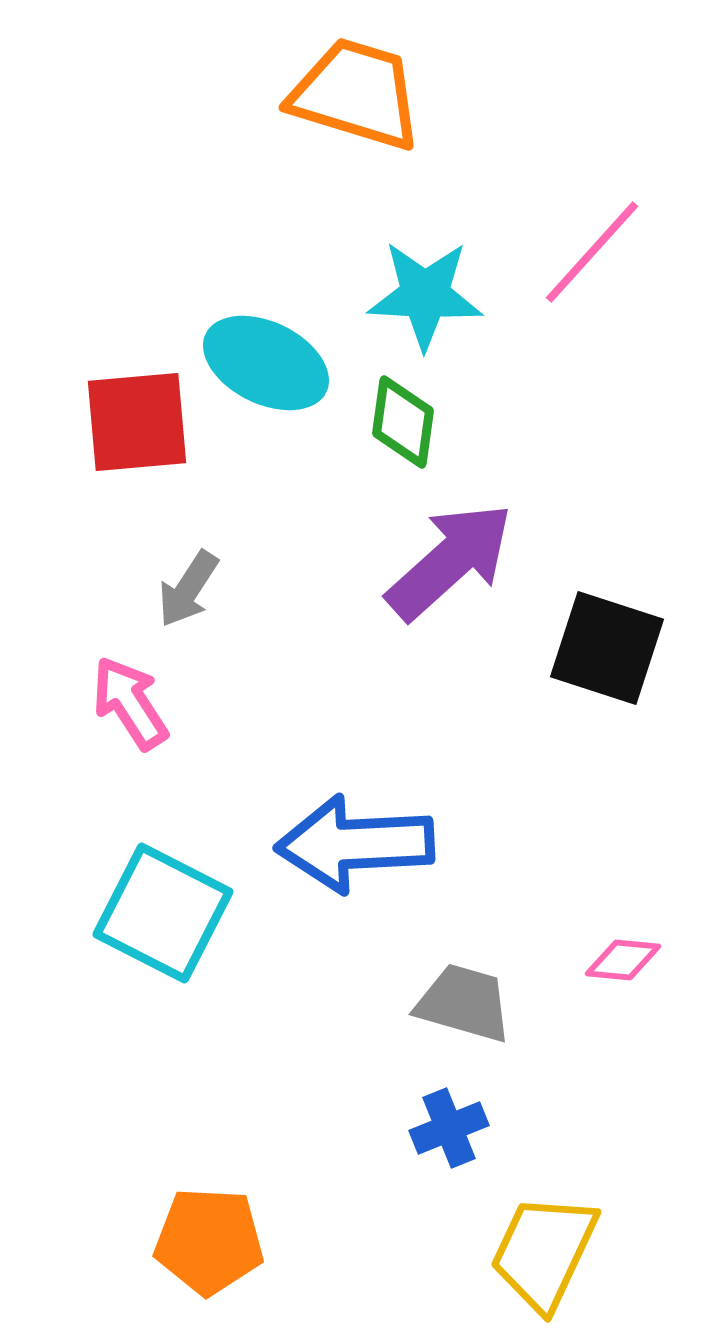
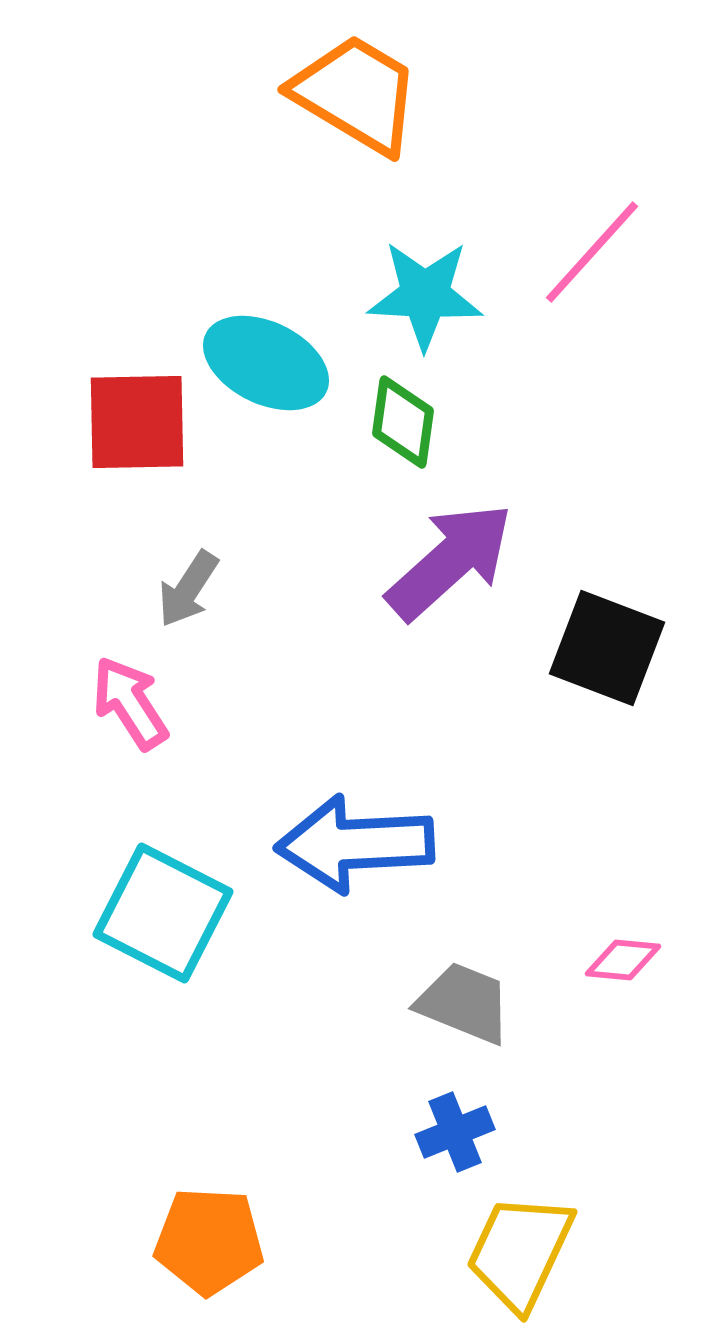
orange trapezoid: rotated 14 degrees clockwise
red square: rotated 4 degrees clockwise
black square: rotated 3 degrees clockwise
gray trapezoid: rotated 6 degrees clockwise
blue cross: moved 6 px right, 4 px down
yellow trapezoid: moved 24 px left
